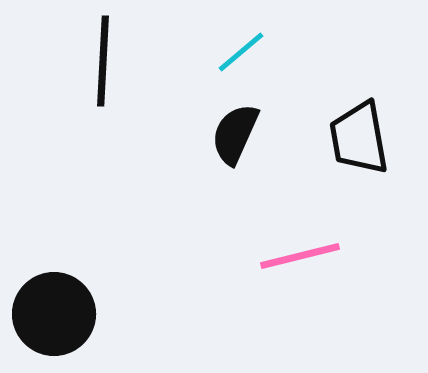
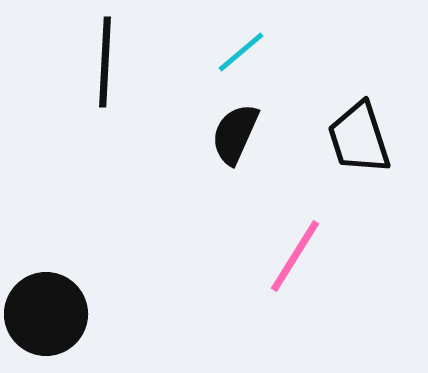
black line: moved 2 px right, 1 px down
black trapezoid: rotated 8 degrees counterclockwise
pink line: moved 5 px left; rotated 44 degrees counterclockwise
black circle: moved 8 px left
